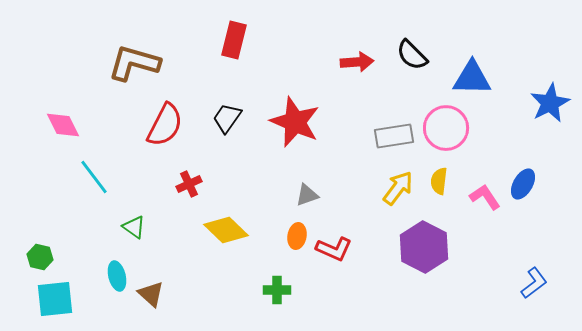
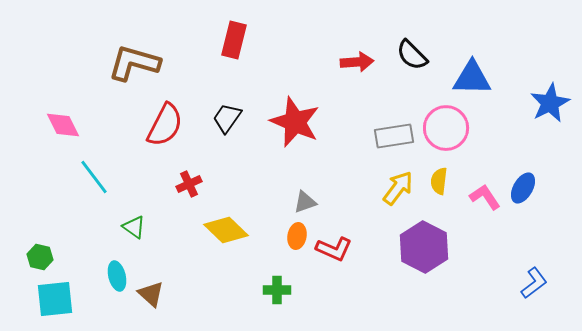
blue ellipse: moved 4 px down
gray triangle: moved 2 px left, 7 px down
